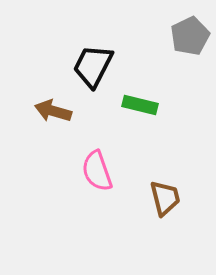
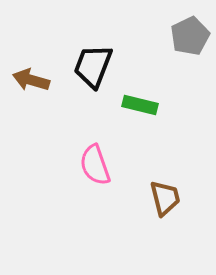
black trapezoid: rotated 6 degrees counterclockwise
brown arrow: moved 22 px left, 31 px up
pink semicircle: moved 2 px left, 6 px up
